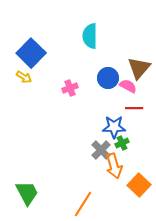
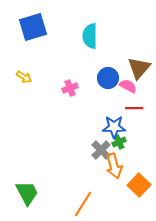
blue square: moved 2 px right, 26 px up; rotated 28 degrees clockwise
green cross: moved 3 px left, 1 px up
